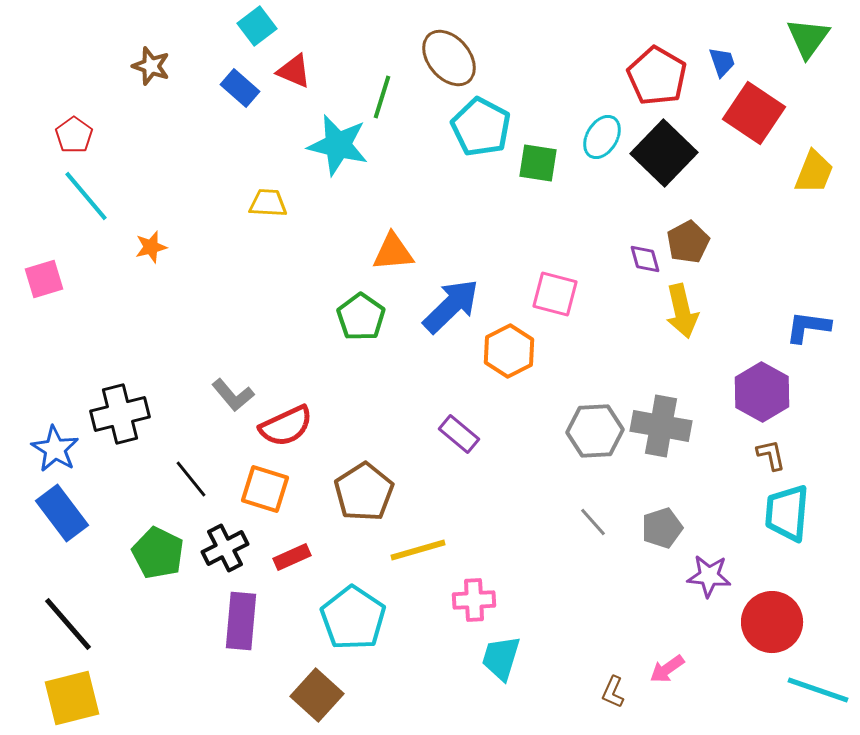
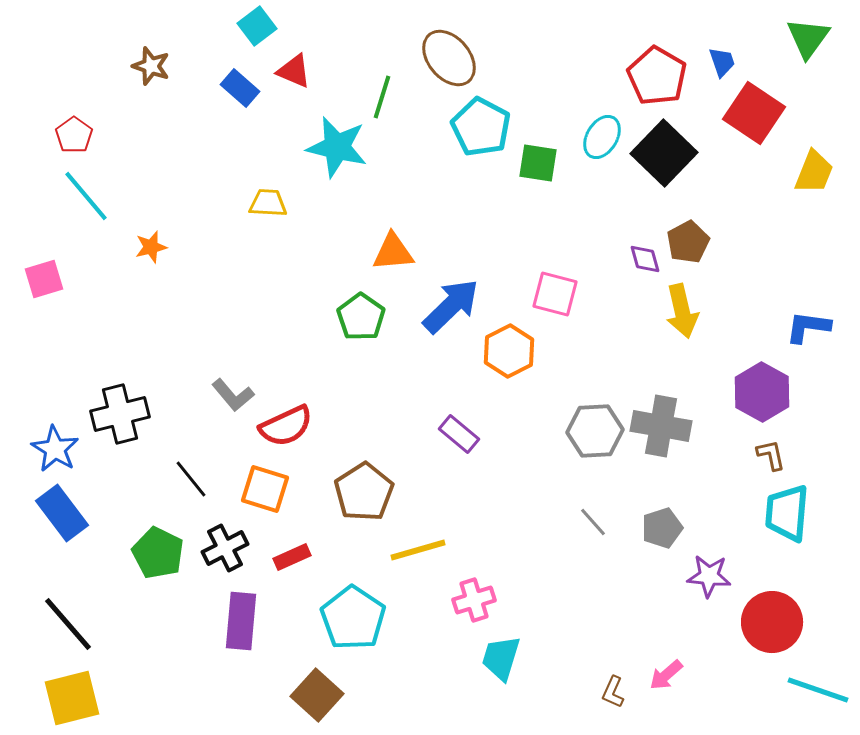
cyan star at (338, 145): moved 1 px left, 2 px down
pink cross at (474, 600): rotated 15 degrees counterclockwise
pink arrow at (667, 669): moved 1 px left, 6 px down; rotated 6 degrees counterclockwise
